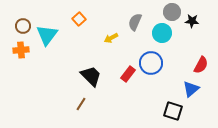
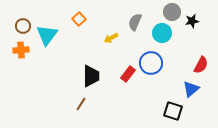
black star: rotated 16 degrees counterclockwise
black trapezoid: rotated 45 degrees clockwise
